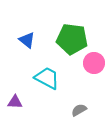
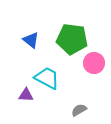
blue triangle: moved 4 px right
purple triangle: moved 11 px right, 7 px up
